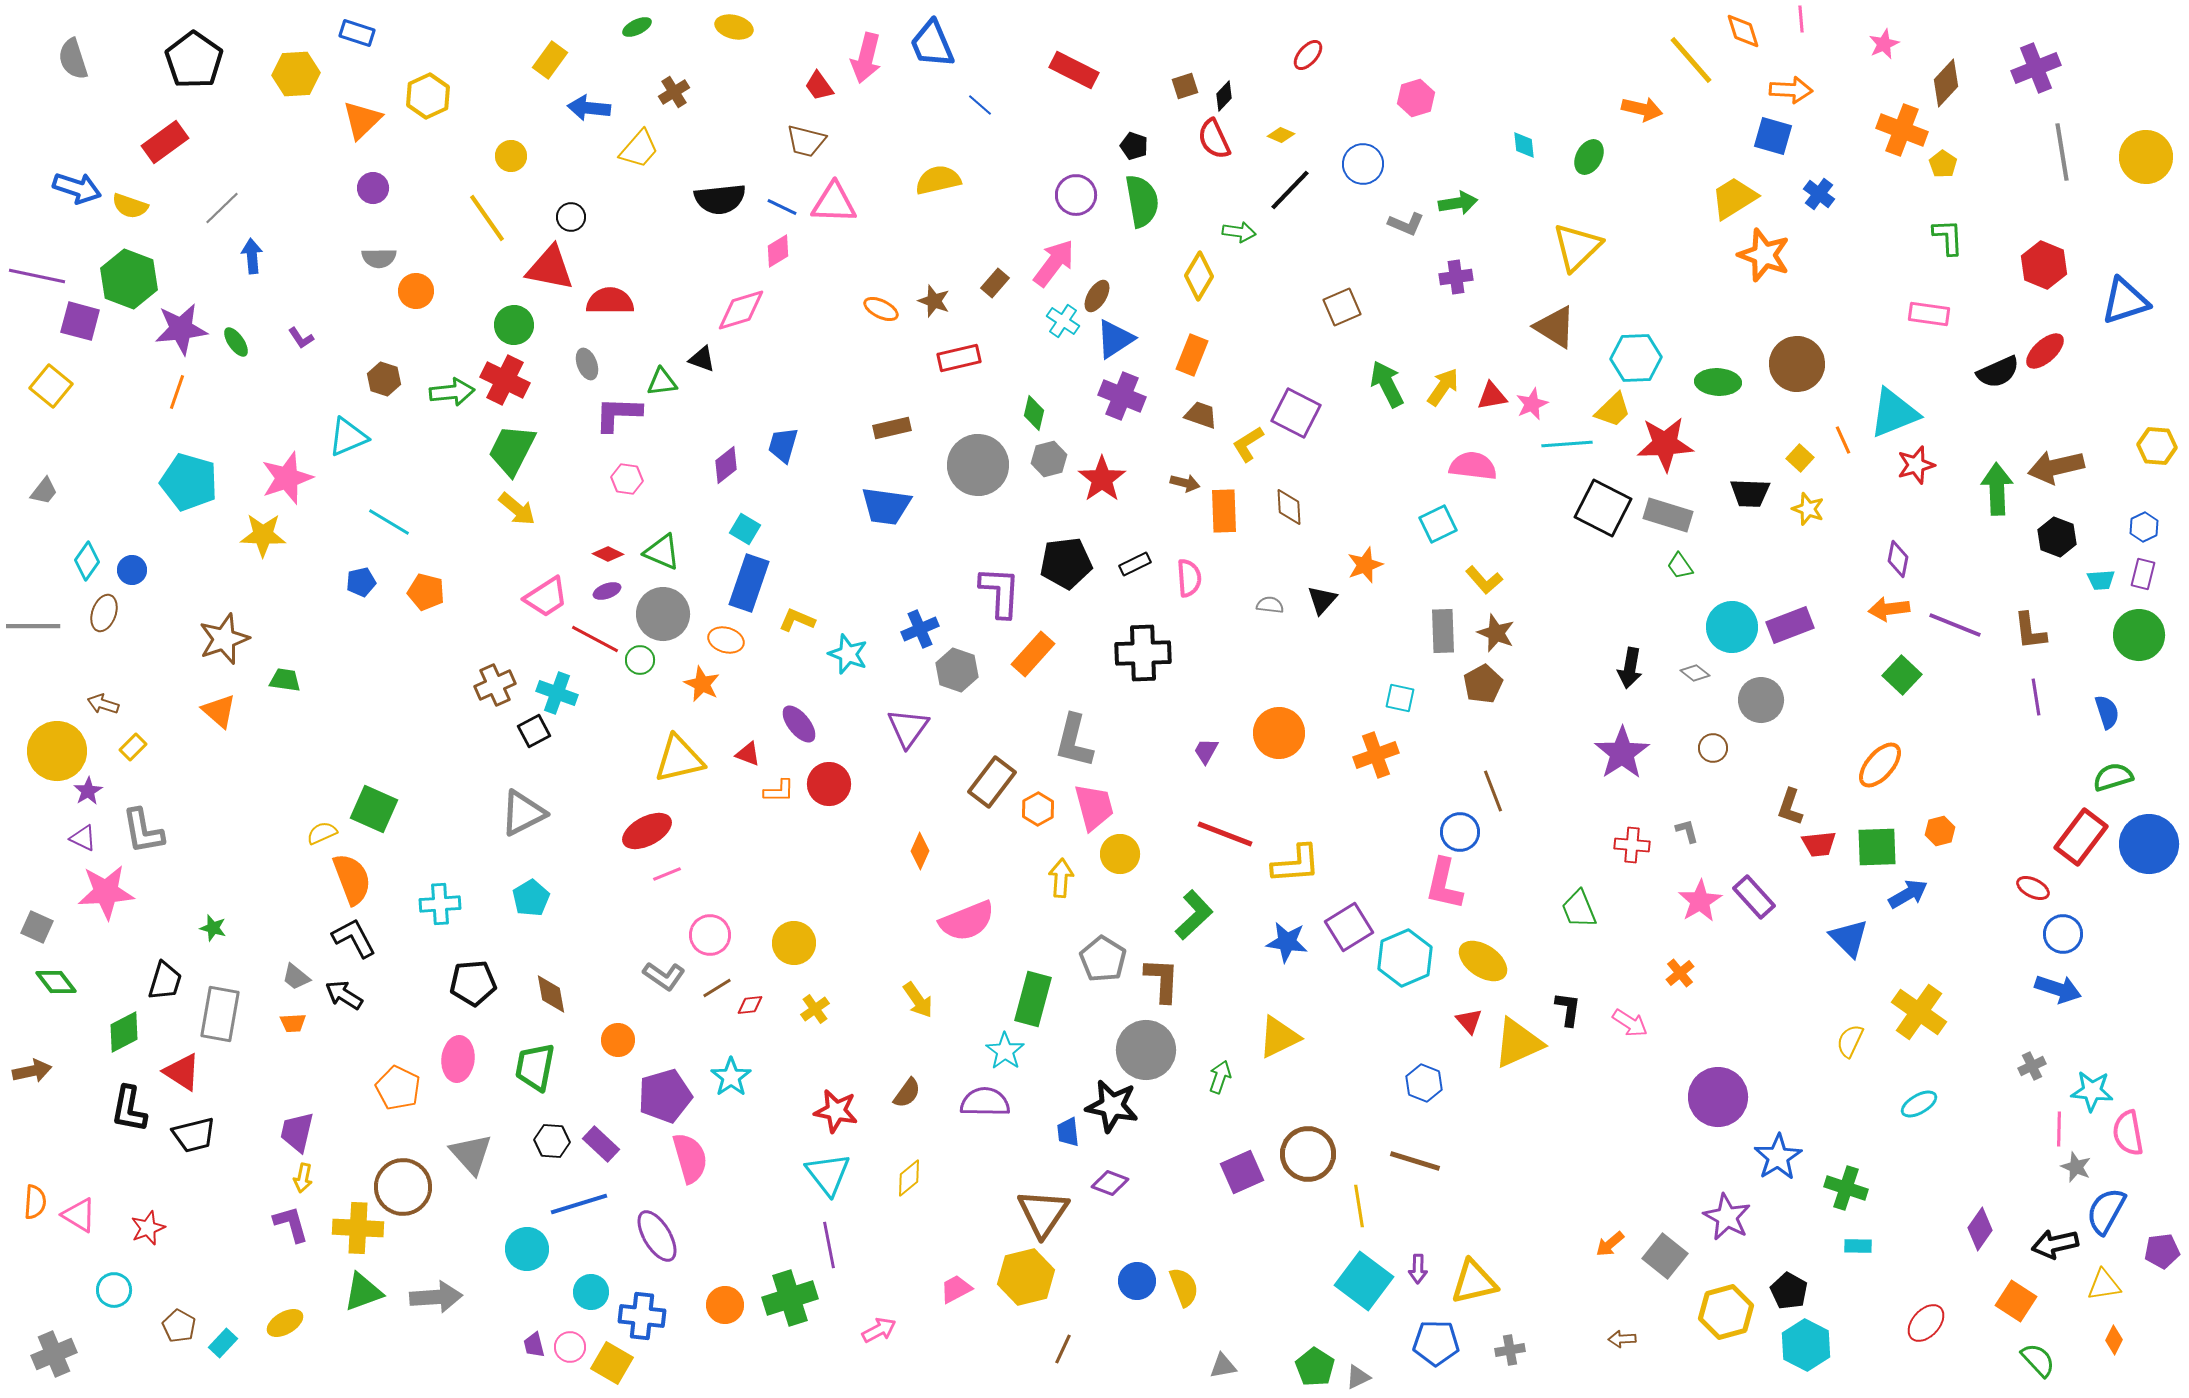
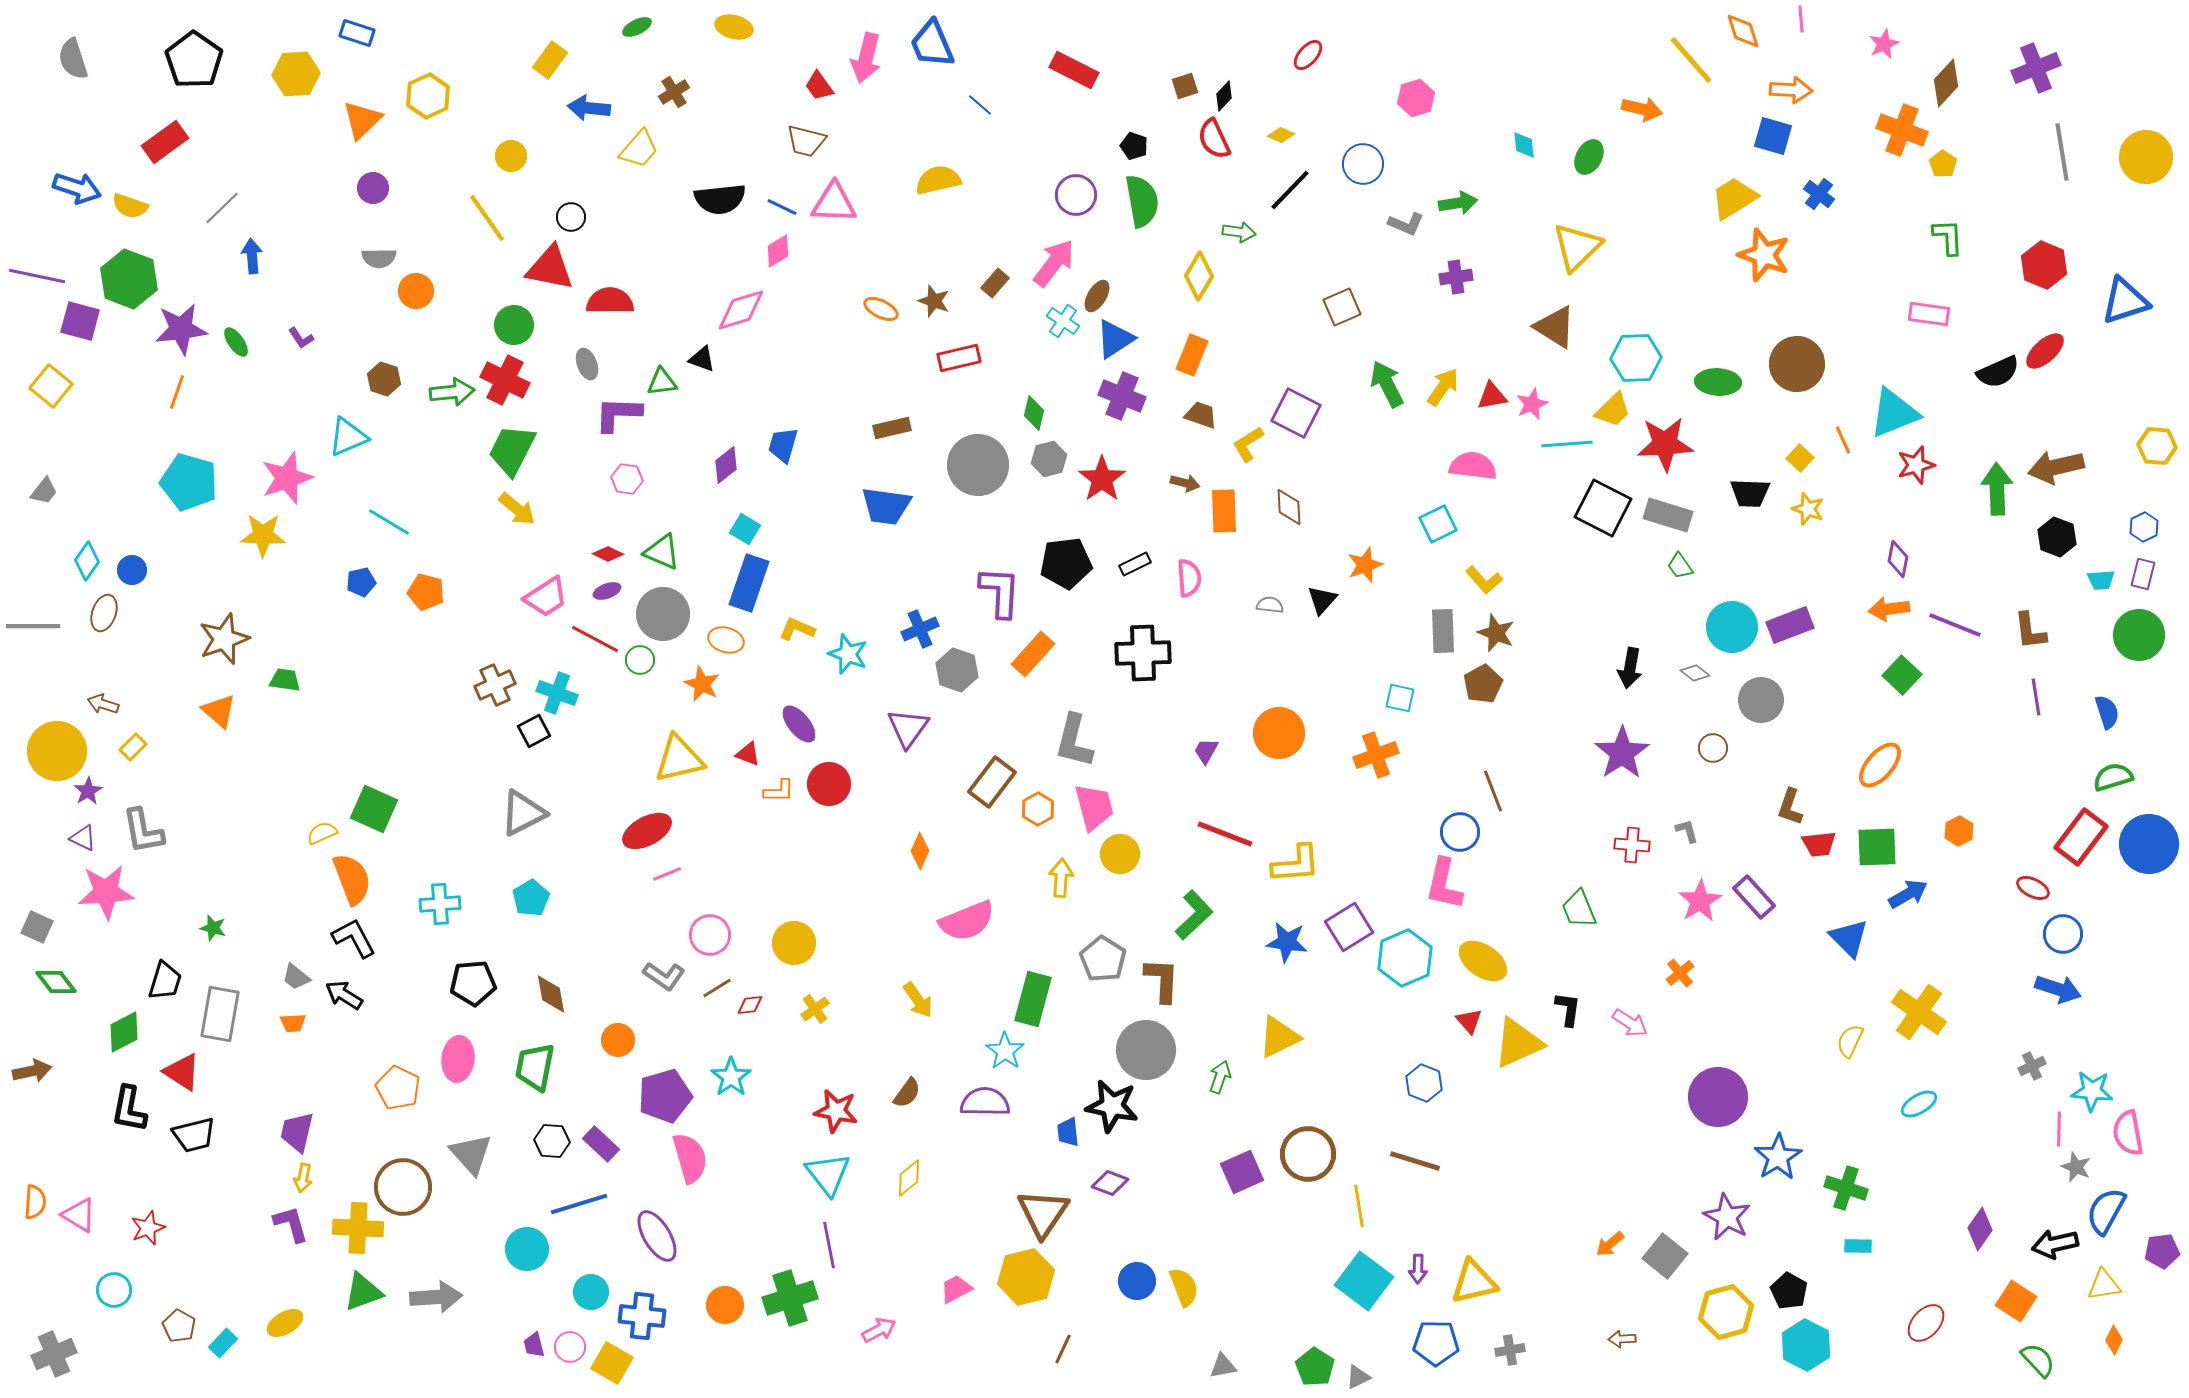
yellow L-shape at (797, 620): moved 9 px down
orange hexagon at (1940, 831): moved 19 px right; rotated 12 degrees counterclockwise
